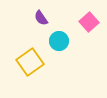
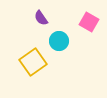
pink square: rotated 18 degrees counterclockwise
yellow square: moved 3 px right
